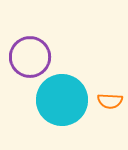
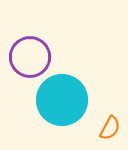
orange semicircle: moved 27 px down; rotated 65 degrees counterclockwise
